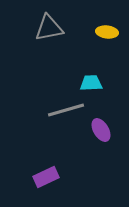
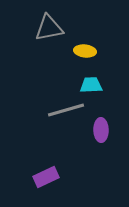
yellow ellipse: moved 22 px left, 19 px down
cyan trapezoid: moved 2 px down
purple ellipse: rotated 30 degrees clockwise
